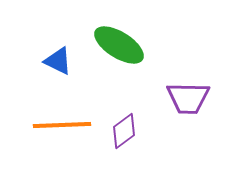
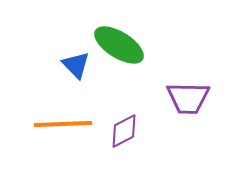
blue triangle: moved 18 px right, 4 px down; rotated 20 degrees clockwise
orange line: moved 1 px right, 1 px up
purple diamond: rotated 9 degrees clockwise
